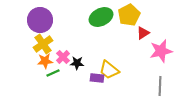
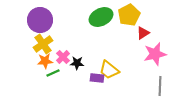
pink star: moved 6 px left, 3 px down
